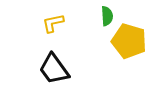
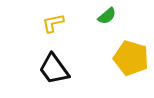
green semicircle: rotated 54 degrees clockwise
yellow pentagon: moved 2 px right, 17 px down
